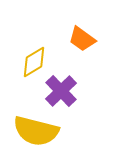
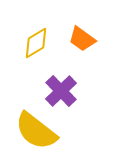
yellow diamond: moved 2 px right, 19 px up
yellow semicircle: rotated 24 degrees clockwise
